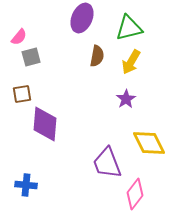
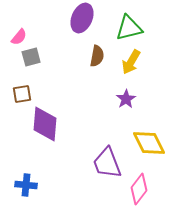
pink diamond: moved 4 px right, 5 px up
